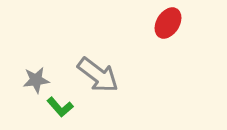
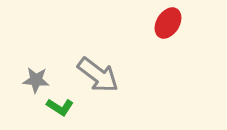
gray star: rotated 12 degrees clockwise
green L-shape: rotated 16 degrees counterclockwise
